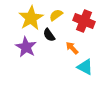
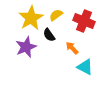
purple star: rotated 20 degrees clockwise
